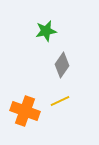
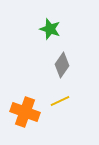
green star: moved 4 px right, 2 px up; rotated 30 degrees clockwise
orange cross: moved 1 px down
